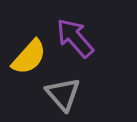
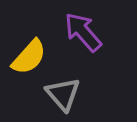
purple arrow: moved 8 px right, 6 px up
